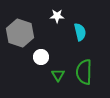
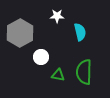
gray hexagon: rotated 12 degrees clockwise
green triangle: rotated 48 degrees counterclockwise
